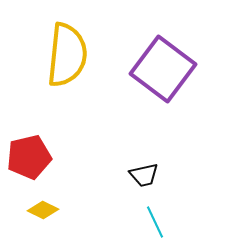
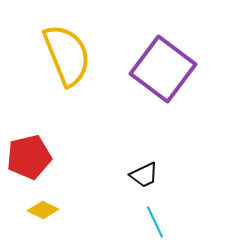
yellow semicircle: rotated 28 degrees counterclockwise
black trapezoid: rotated 12 degrees counterclockwise
